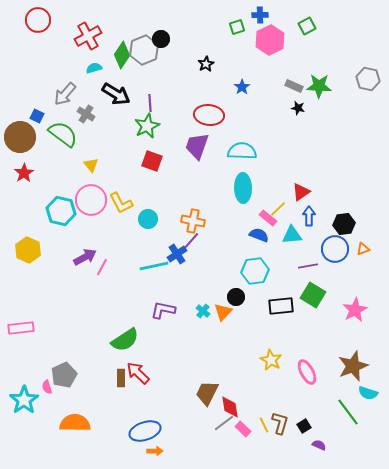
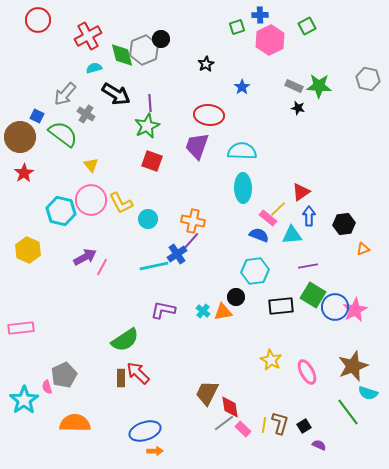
green diamond at (122, 55): rotated 48 degrees counterclockwise
blue circle at (335, 249): moved 58 px down
orange triangle at (223, 312): rotated 36 degrees clockwise
yellow line at (264, 425): rotated 35 degrees clockwise
